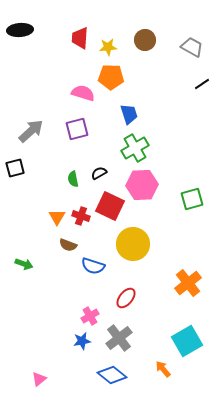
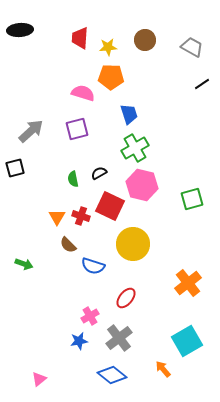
pink hexagon: rotated 16 degrees clockwise
brown semicircle: rotated 24 degrees clockwise
blue star: moved 3 px left
